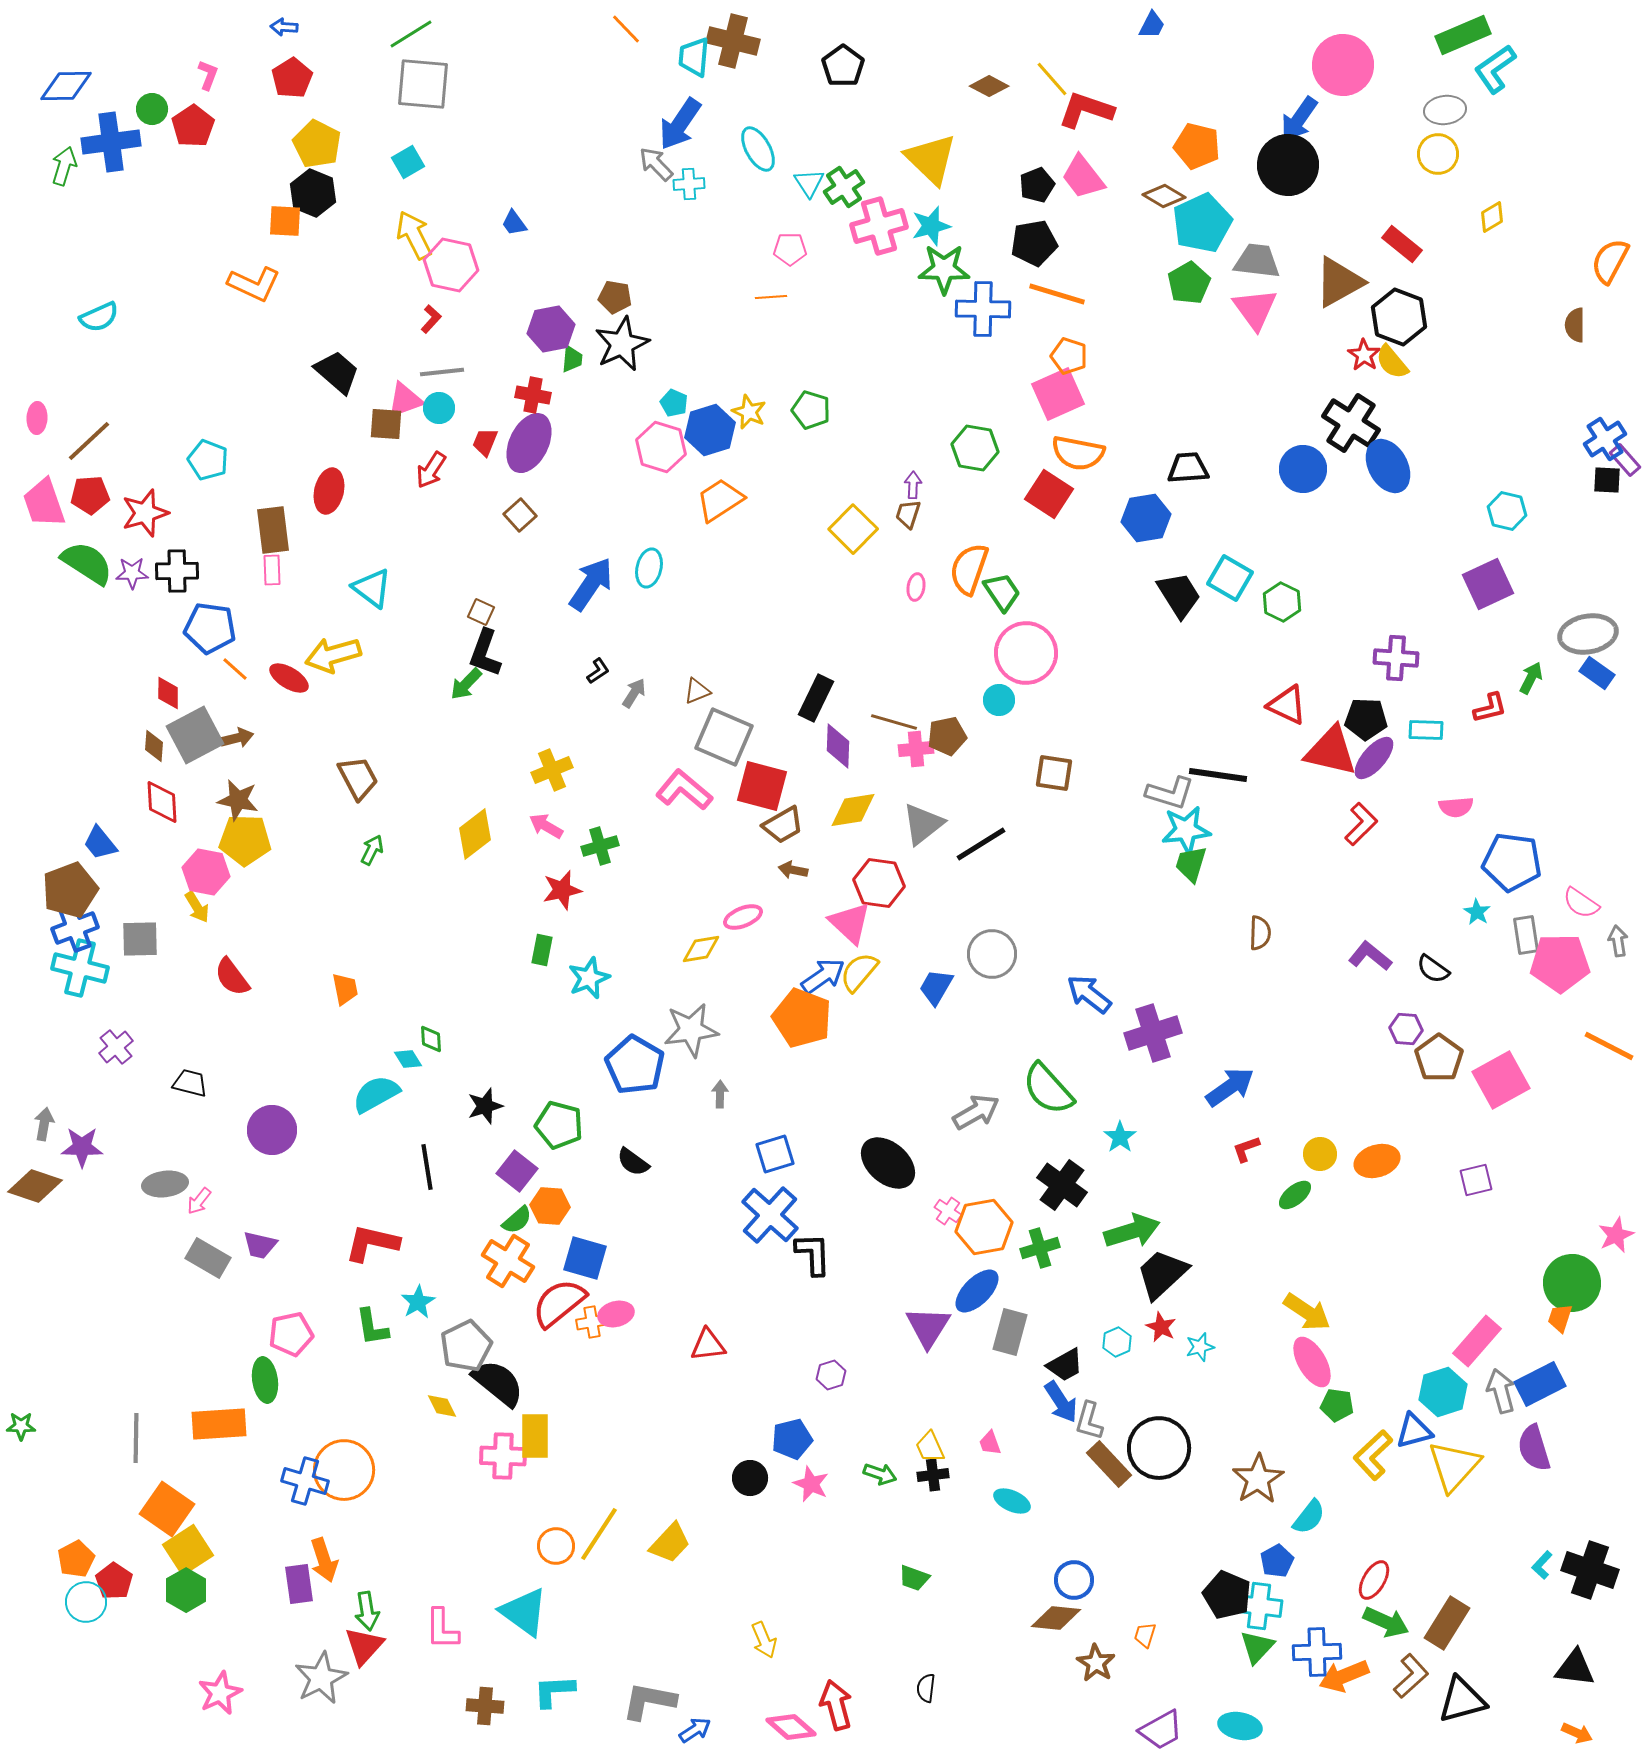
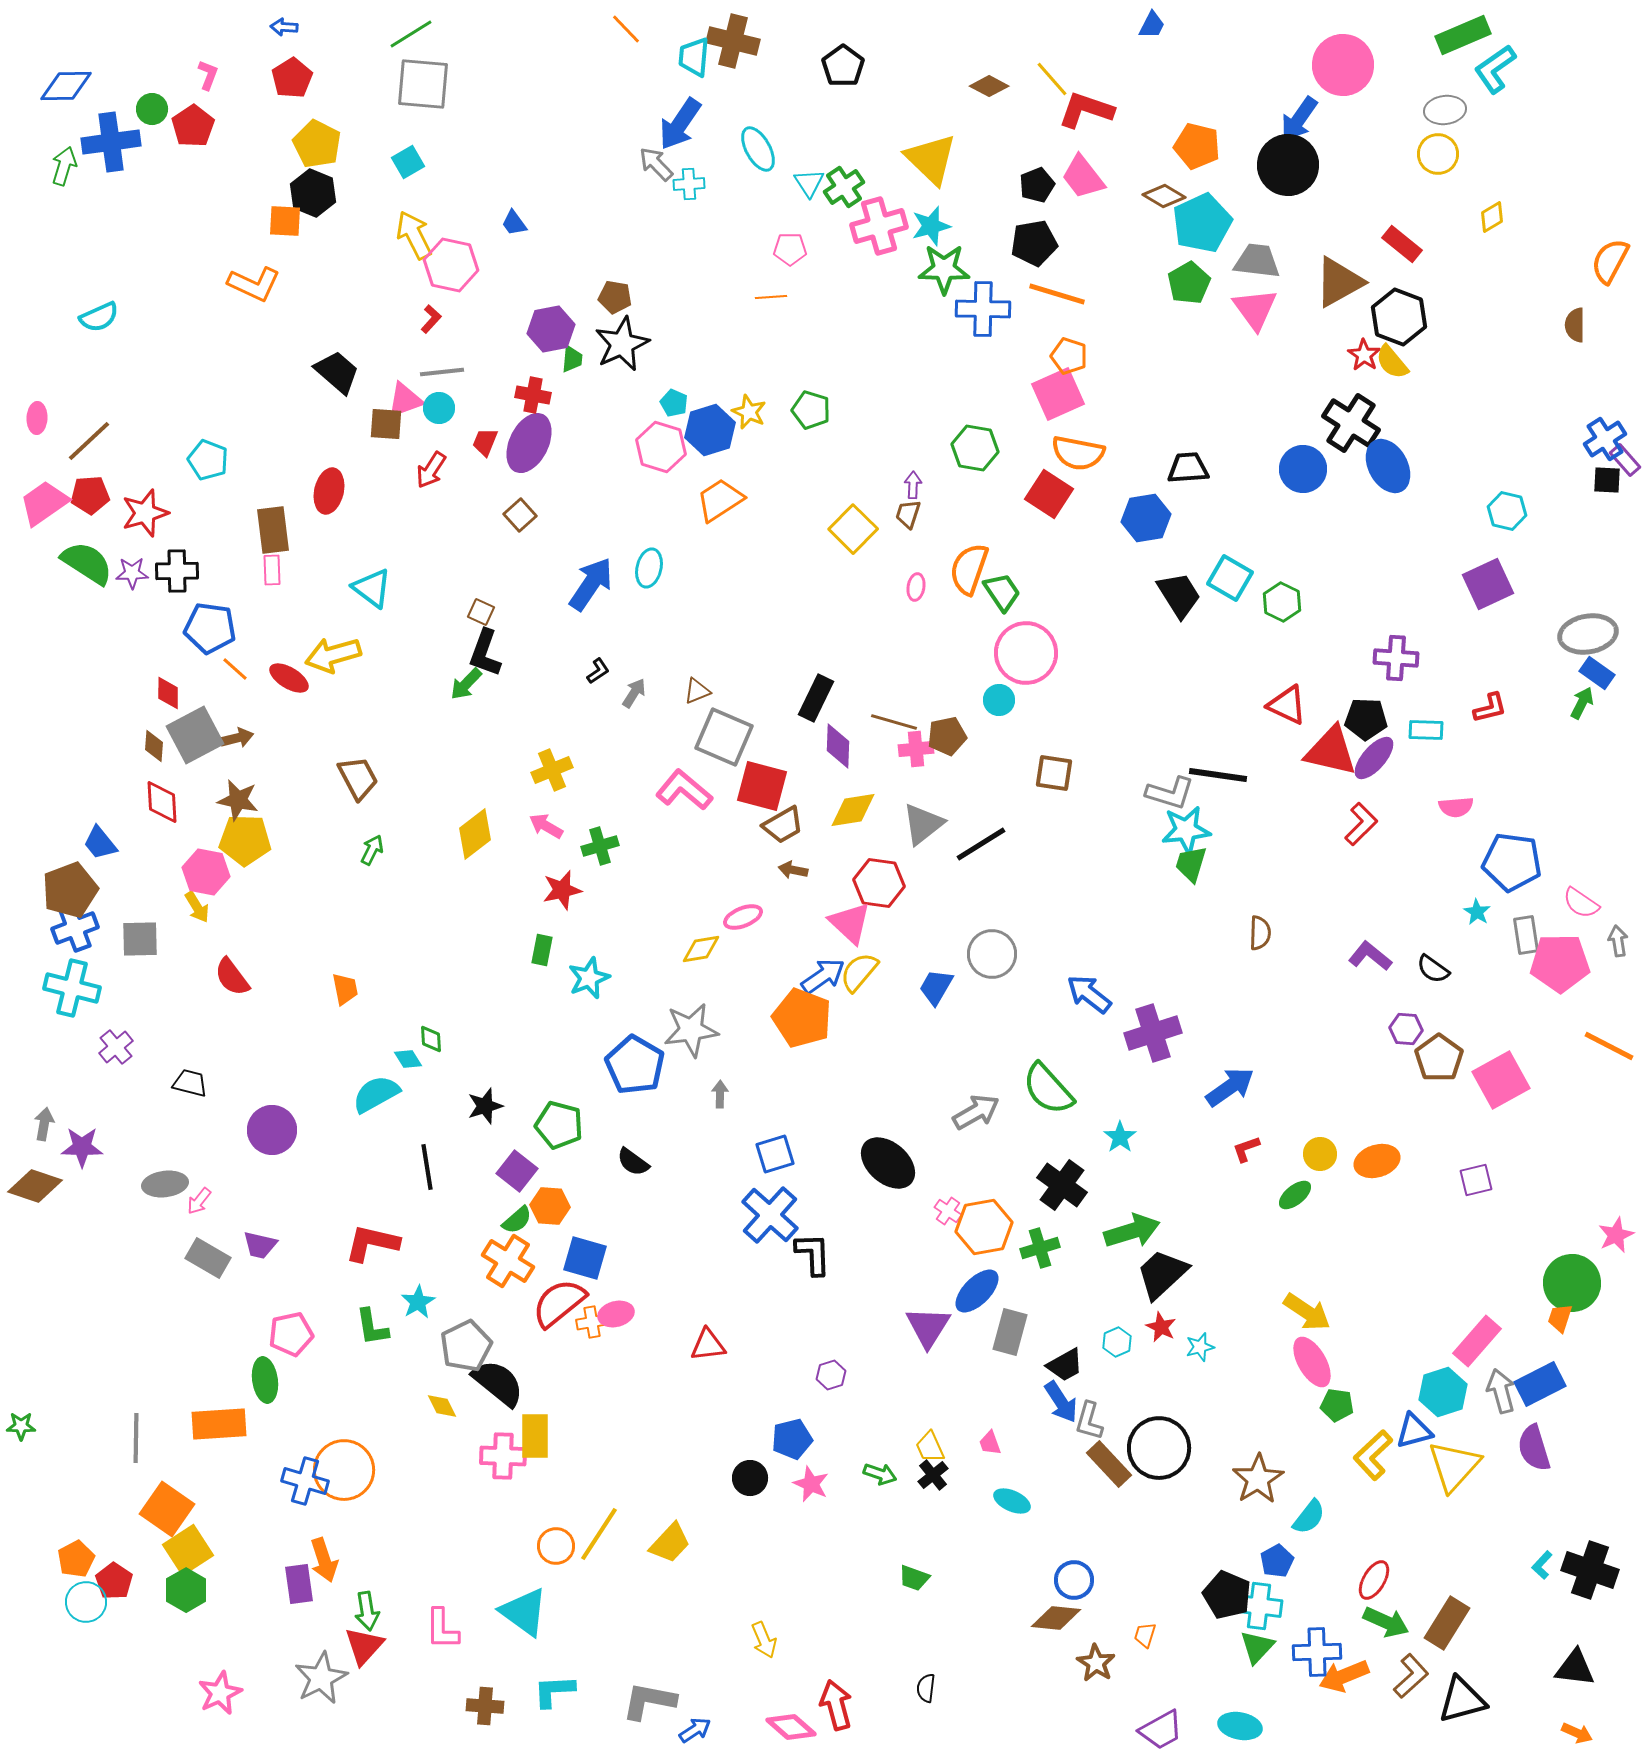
pink trapezoid at (44, 503): rotated 74 degrees clockwise
green arrow at (1531, 678): moved 51 px right, 25 px down
cyan cross at (80, 968): moved 8 px left, 20 px down
black cross at (933, 1475): rotated 32 degrees counterclockwise
